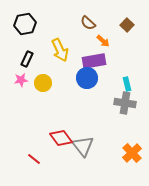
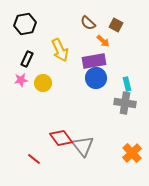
brown square: moved 11 px left; rotated 16 degrees counterclockwise
blue circle: moved 9 px right
